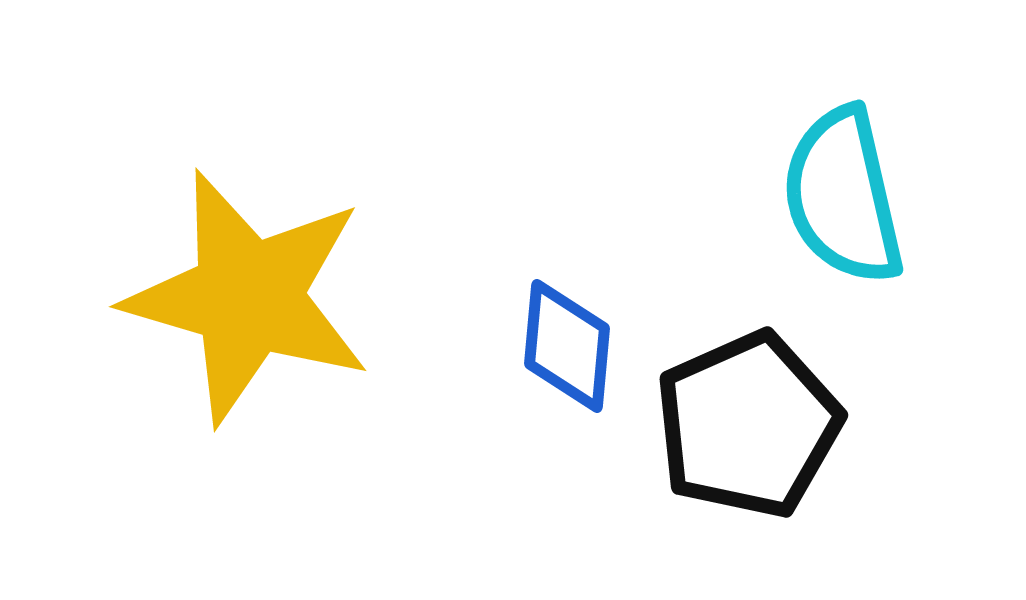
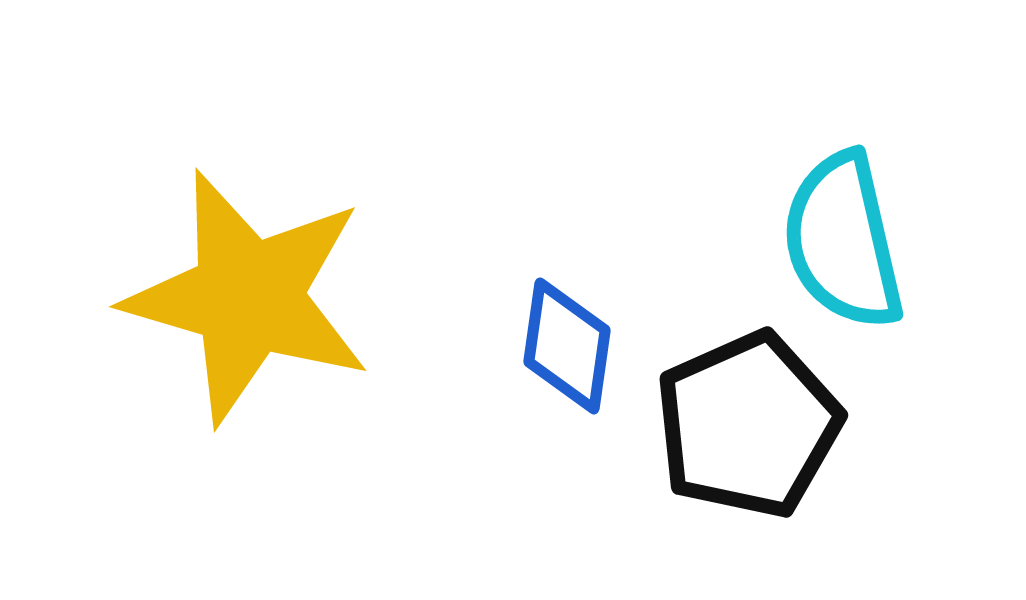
cyan semicircle: moved 45 px down
blue diamond: rotated 3 degrees clockwise
